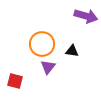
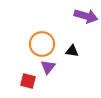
red square: moved 13 px right
